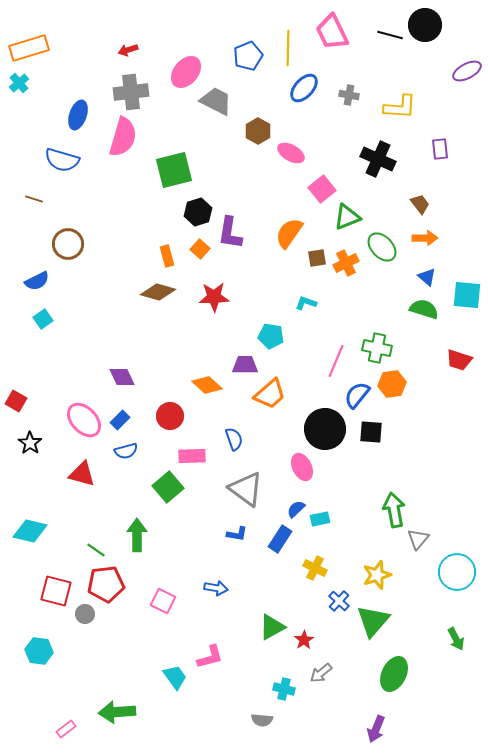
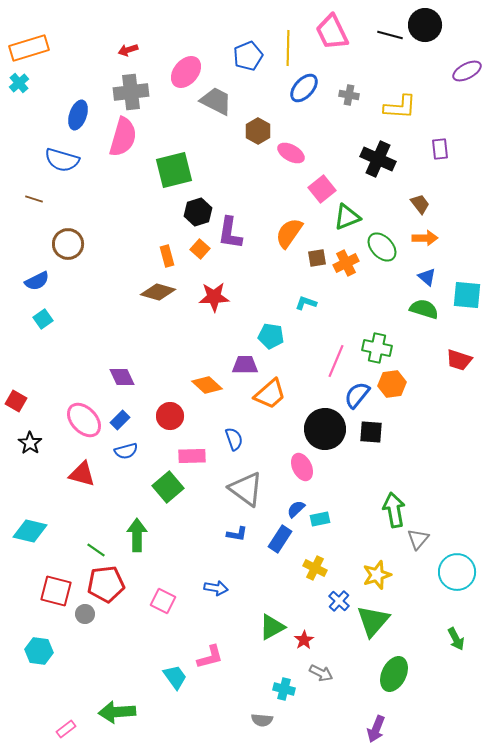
gray arrow at (321, 673): rotated 115 degrees counterclockwise
